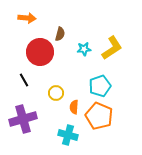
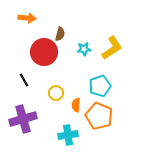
red circle: moved 4 px right
orange semicircle: moved 2 px right, 2 px up
cyan cross: rotated 24 degrees counterclockwise
